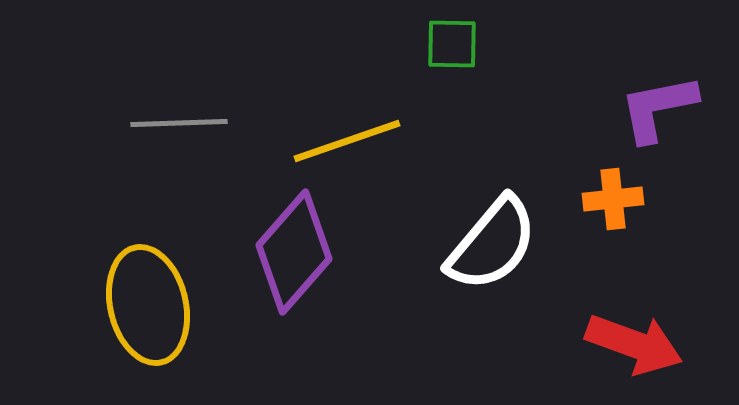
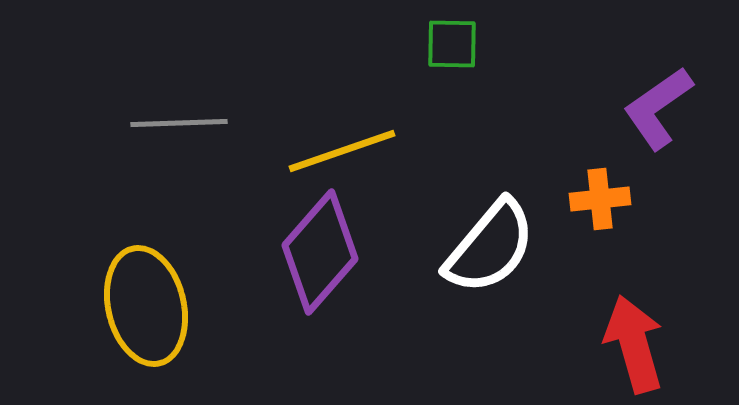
purple L-shape: rotated 24 degrees counterclockwise
yellow line: moved 5 px left, 10 px down
orange cross: moved 13 px left
white semicircle: moved 2 px left, 3 px down
purple diamond: moved 26 px right
yellow ellipse: moved 2 px left, 1 px down
red arrow: rotated 126 degrees counterclockwise
